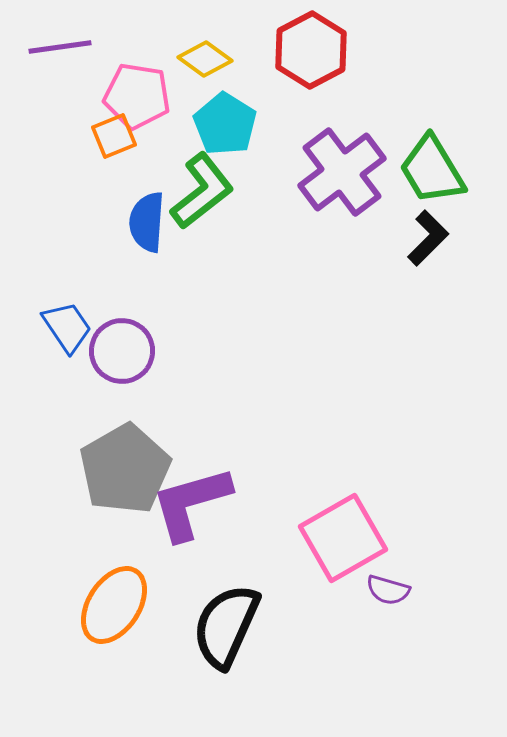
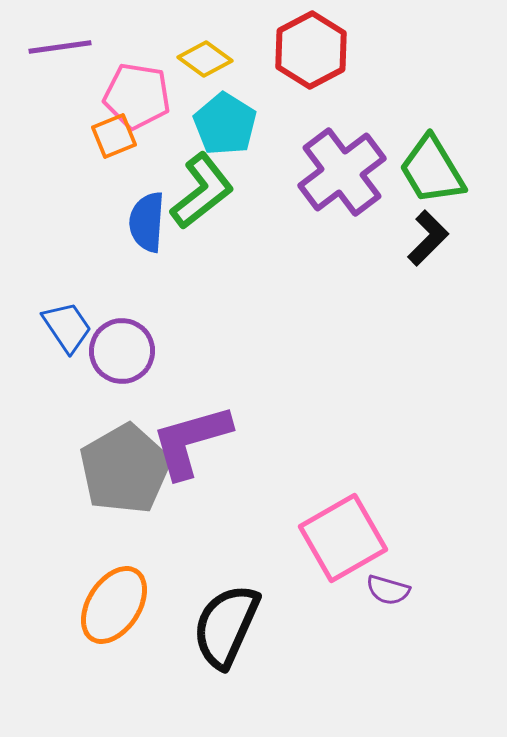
purple L-shape: moved 62 px up
